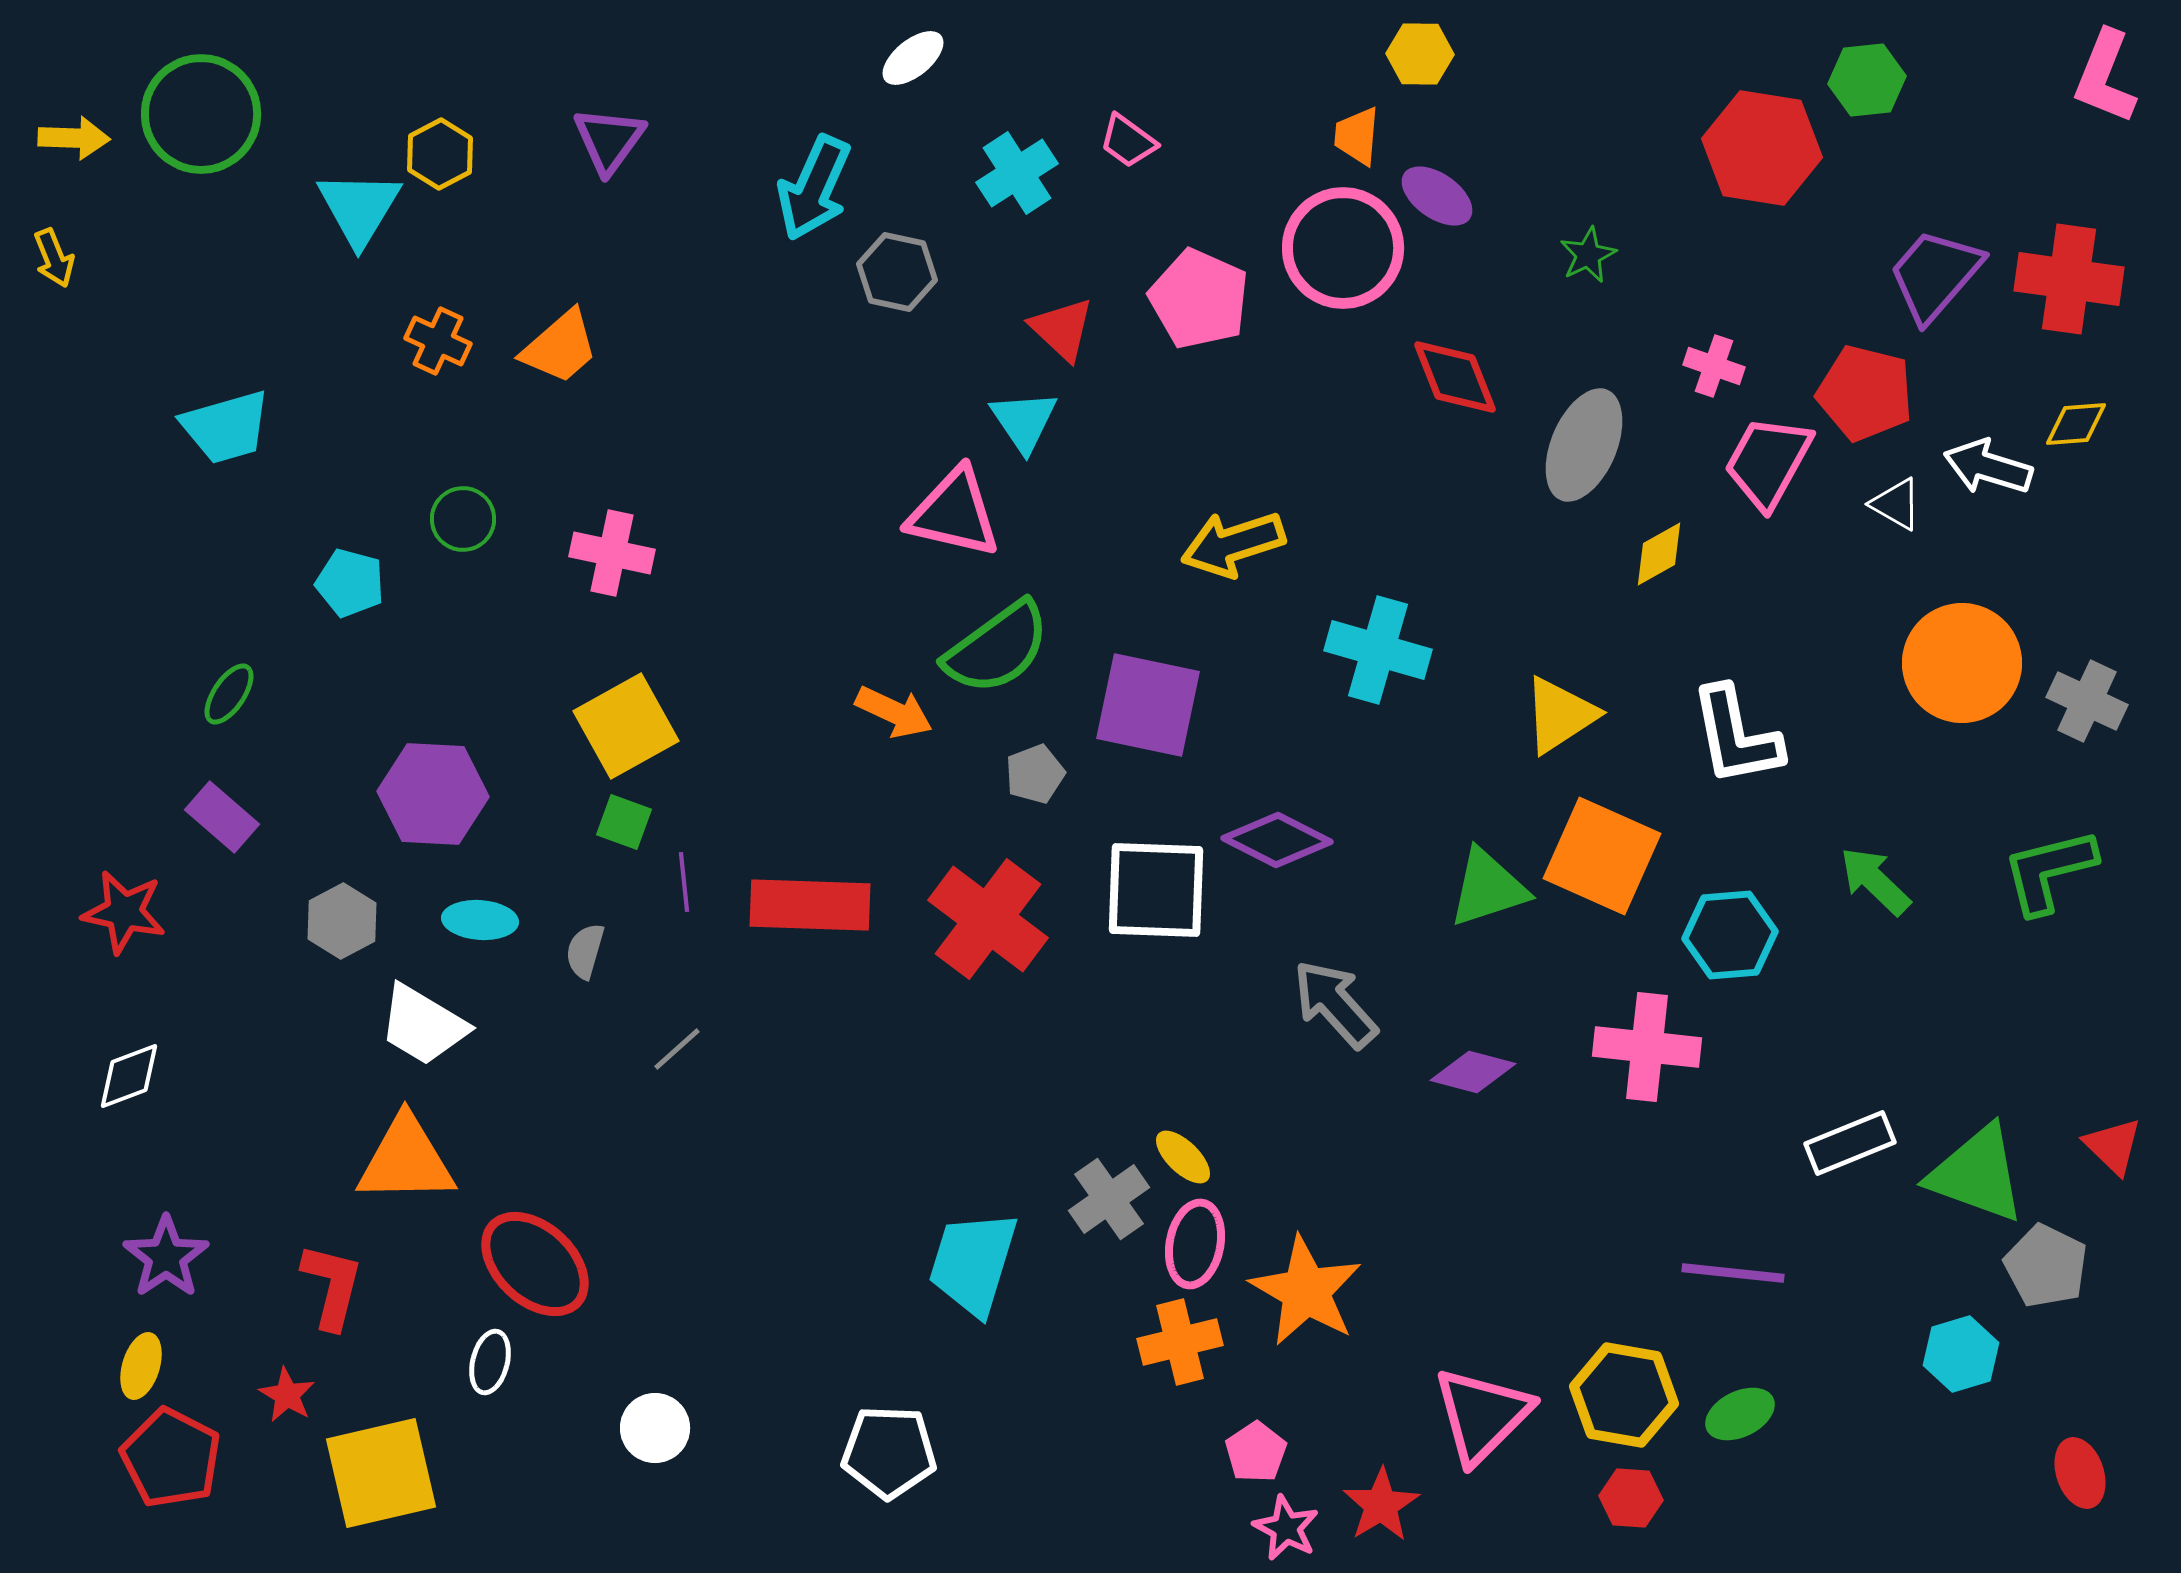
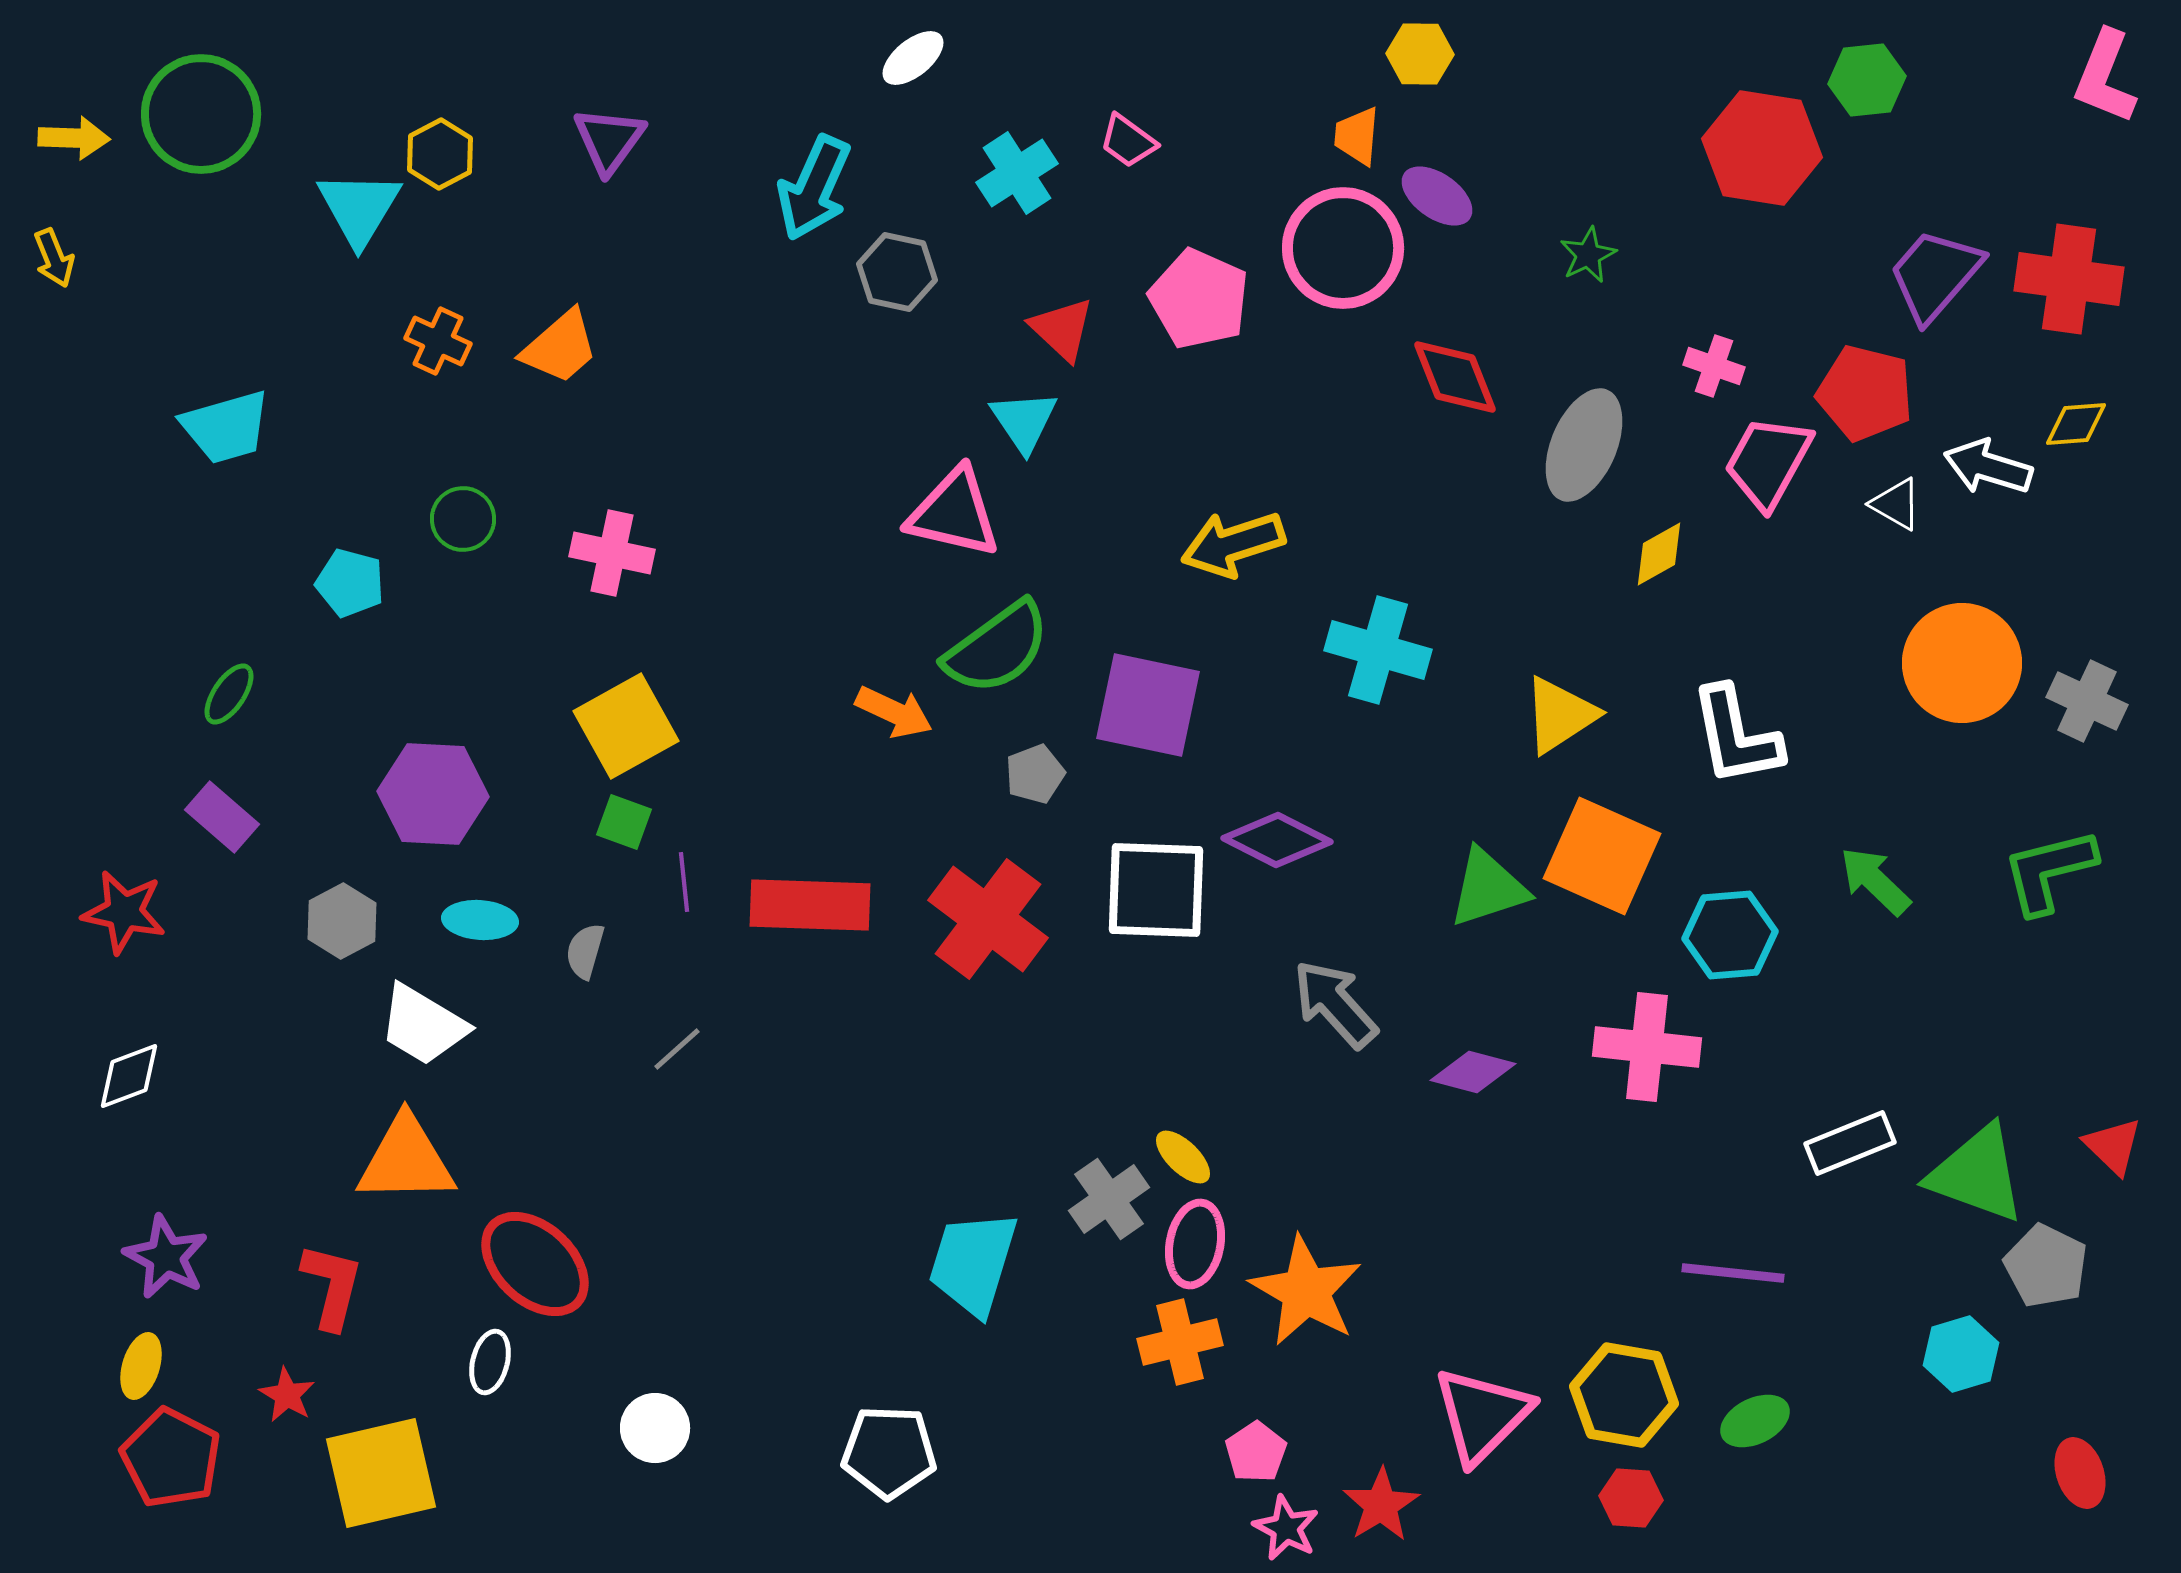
purple star at (166, 1257): rotated 10 degrees counterclockwise
green ellipse at (1740, 1414): moved 15 px right, 7 px down
